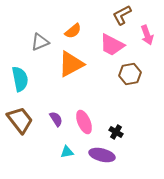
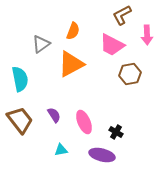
orange semicircle: rotated 30 degrees counterclockwise
pink arrow: rotated 18 degrees clockwise
gray triangle: moved 1 px right, 2 px down; rotated 12 degrees counterclockwise
purple semicircle: moved 2 px left, 4 px up
cyan triangle: moved 6 px left, 2 px up
